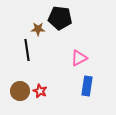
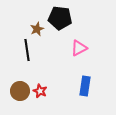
brown star: moved 1 px left; rotated 24 degrees counterclockwise
pink triangle: moved 10 px up
blue rectangle: moved 2 px left
